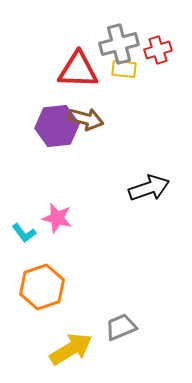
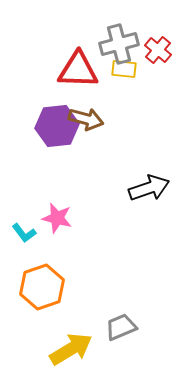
red cross: rotated 32 degrees counterclockwise
